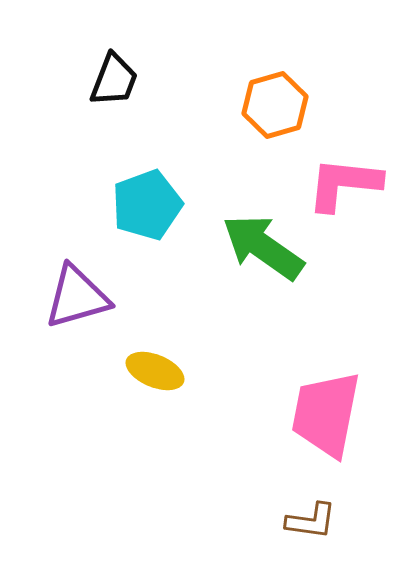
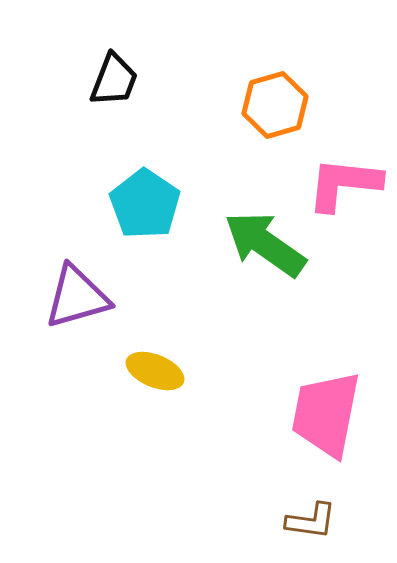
cyan pentagon: moved 2 px left, 1 px up; rotated 18 degrees counterclockwise
green arrow: moved 2 px right, 3 px up
